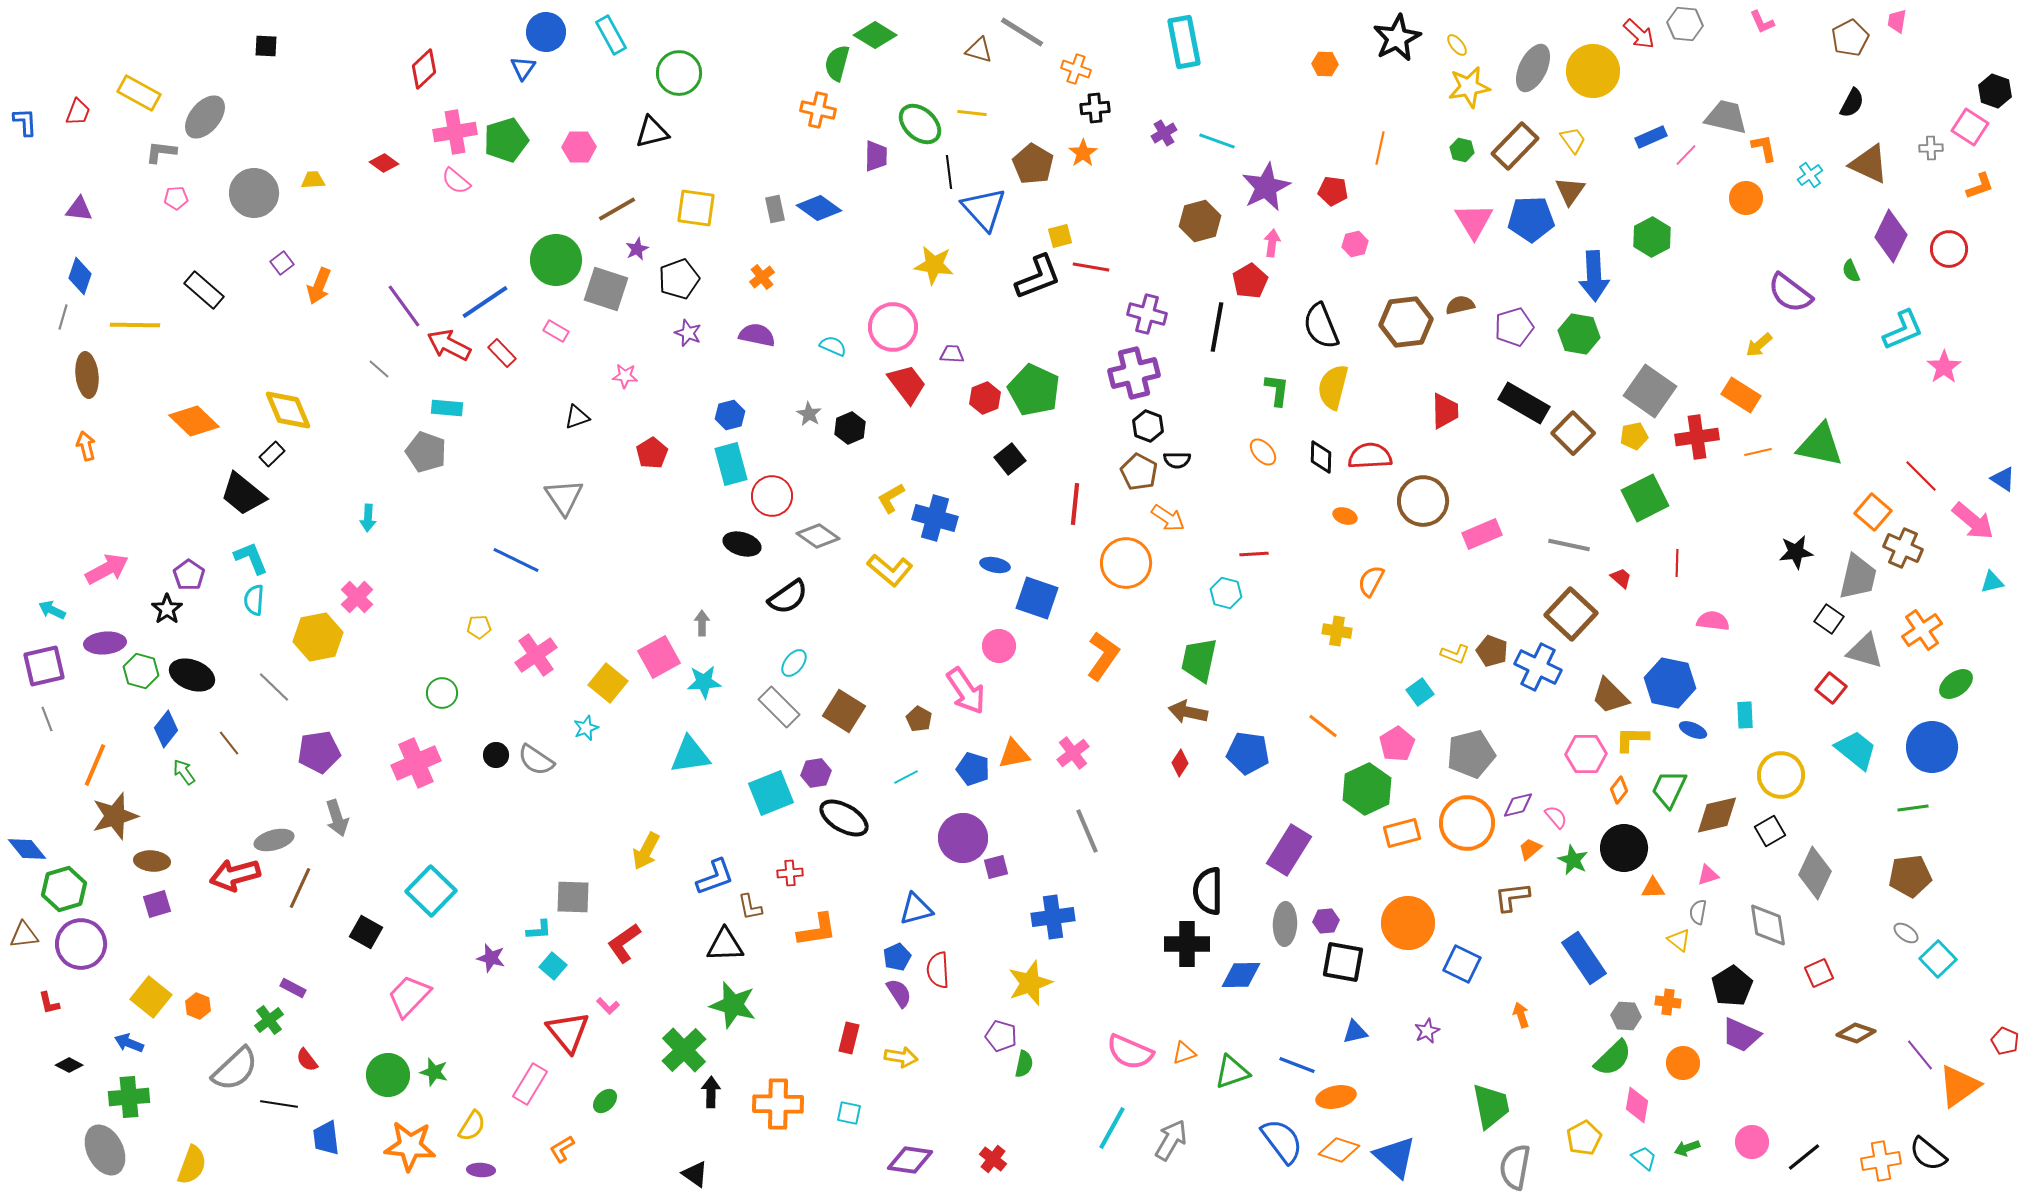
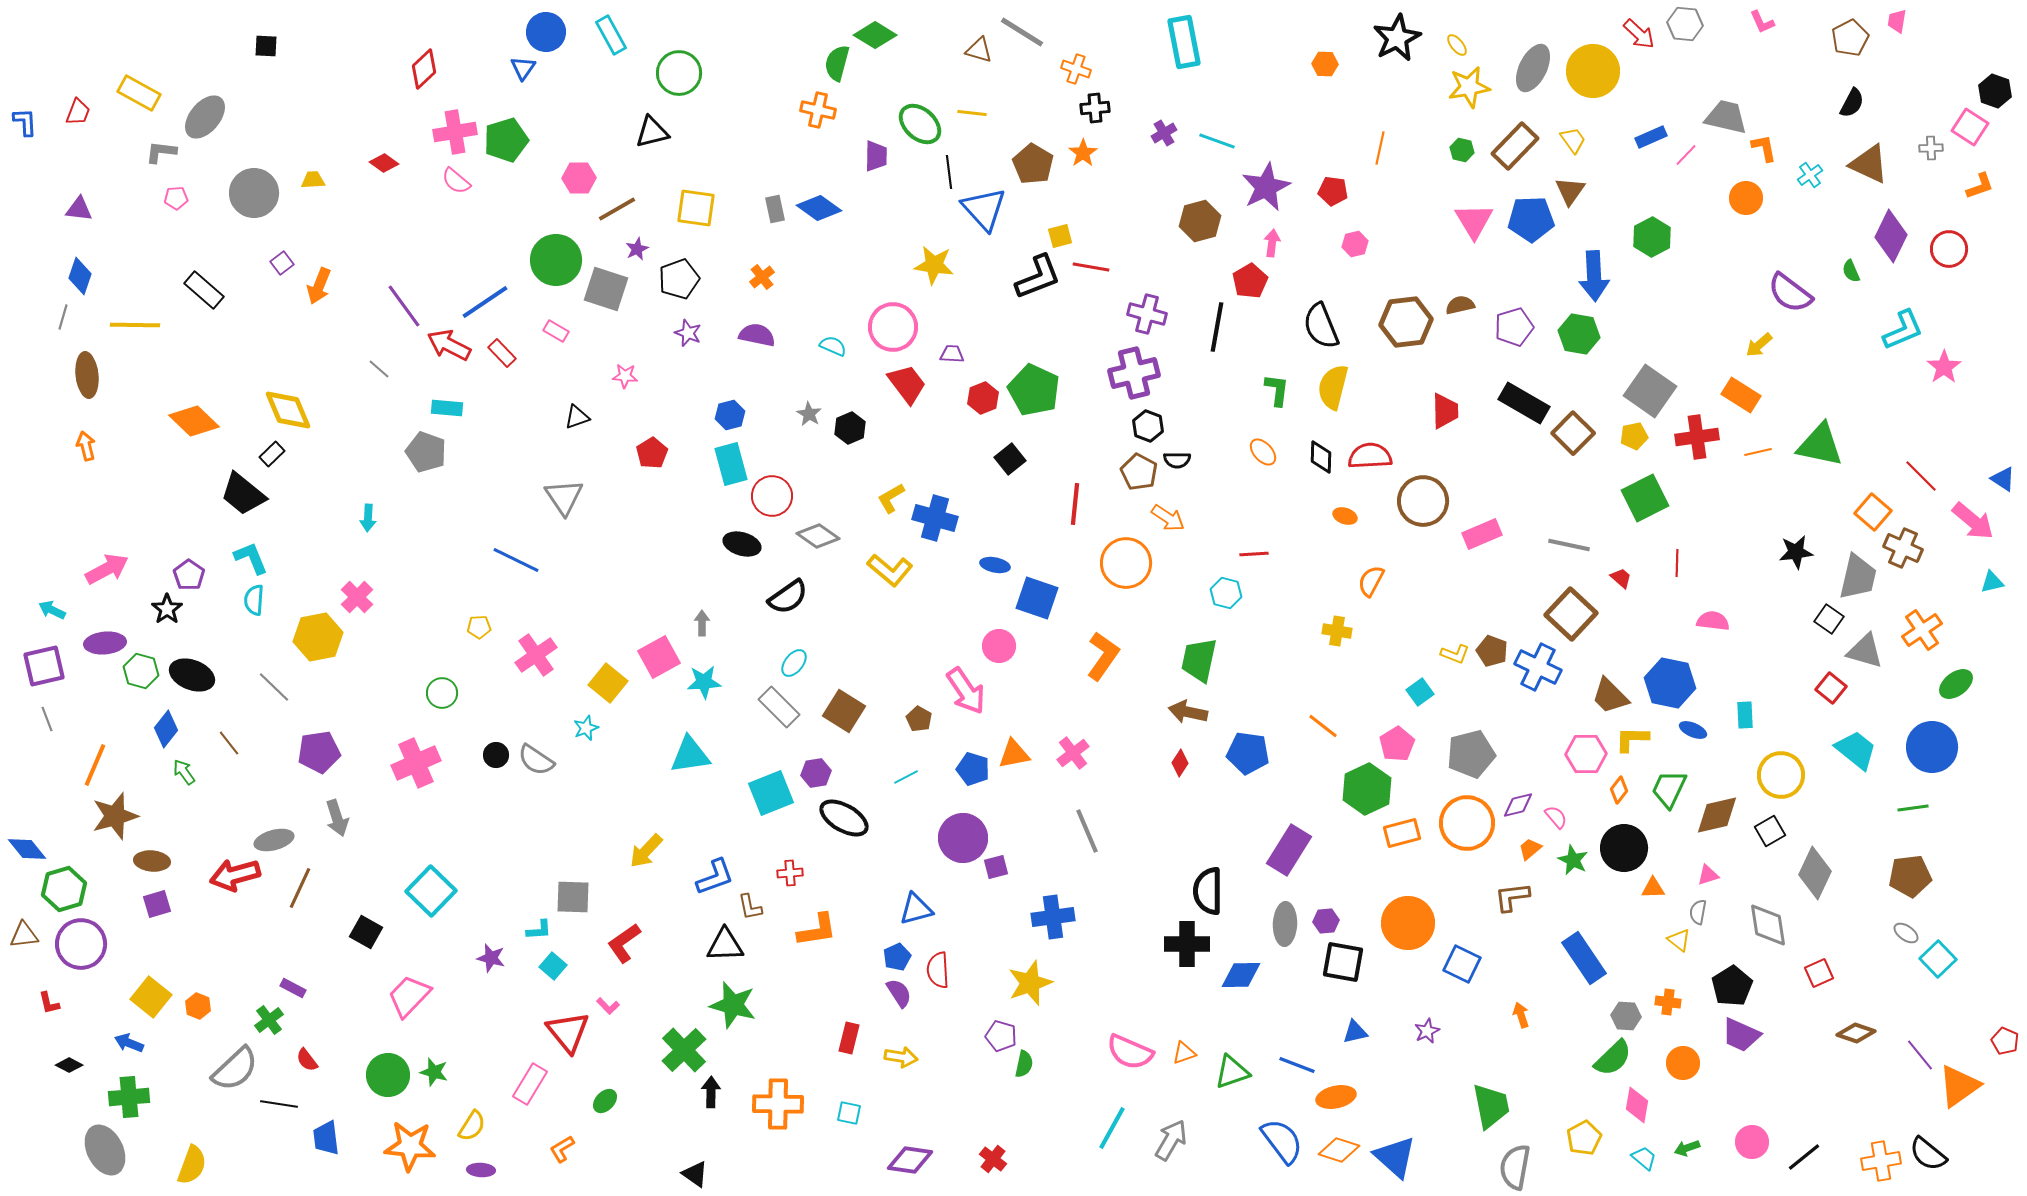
pink hexagon at (579, 147): moved 31 px down
red hexagon at (985, 398): moved 2 px left
yellow arrow at (646, 851): rotated 15 degrees clockwise
